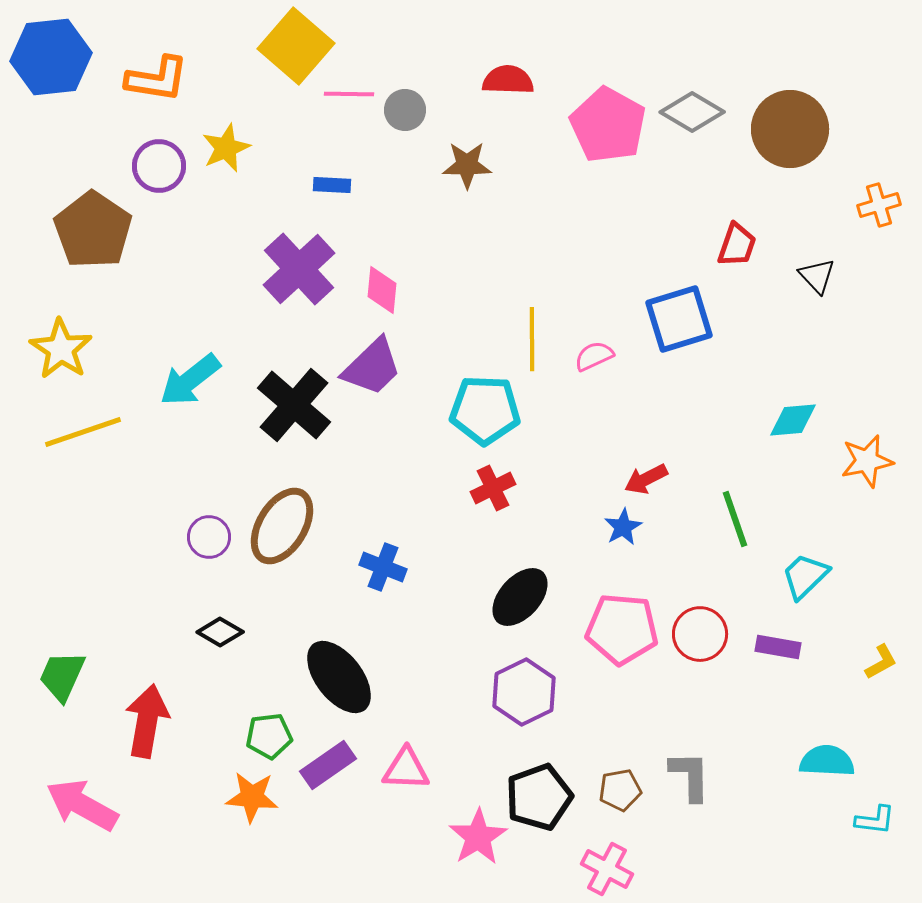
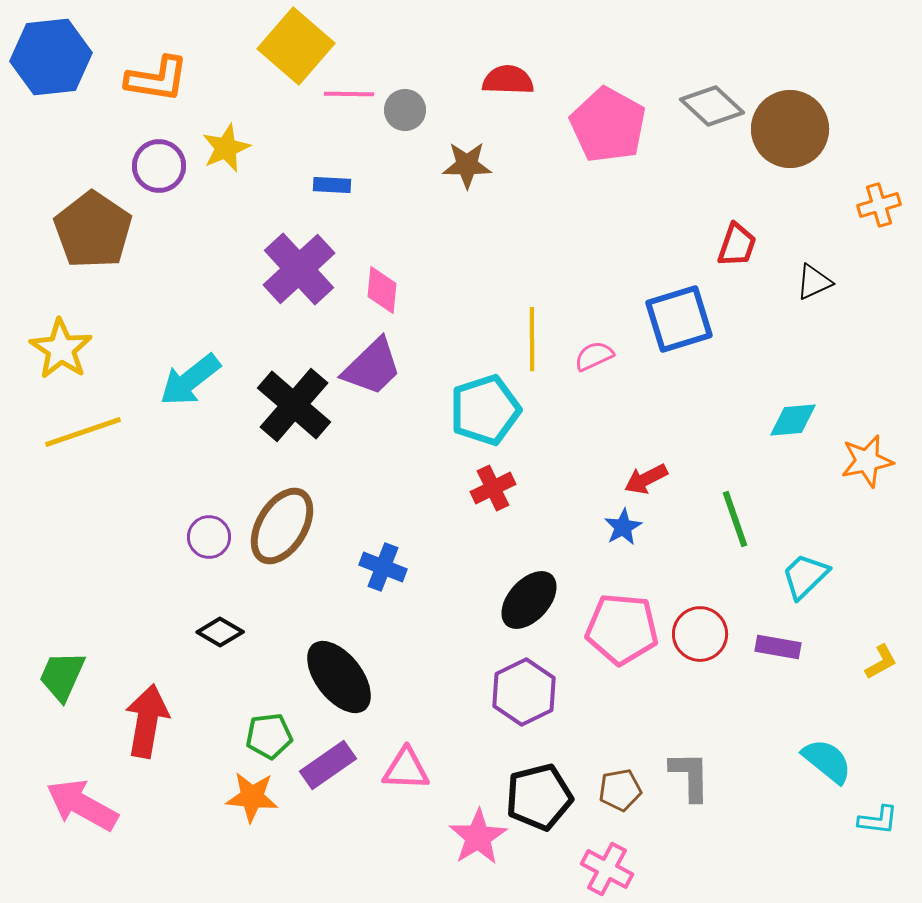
gray diamond at (692, 112): moved 20 px right, 6 px up; rotated 12 degrees clockwise
black triangle at (817, 276): moved 3 px left, 6 px down; rotated 48 degrees clockwise
cyan pentagon at (485, 410): rotated 20 degrees counterclockwise
black ellipse at (520, 597): moved 9 px right, 3 px down
cyan semicircle at (827, 761): rotated 36 degrees clockwise
black pentagon at (539, 797): rotated 6 degrees clockwise
cyan L-shape at (875, 820): moved 3 px right
